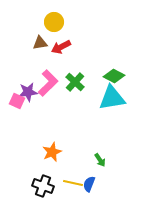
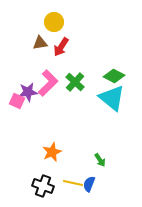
red arrow: rotated 30 degrees counterclockwise
cyan triangle: rotated 48 degrees clockwise
